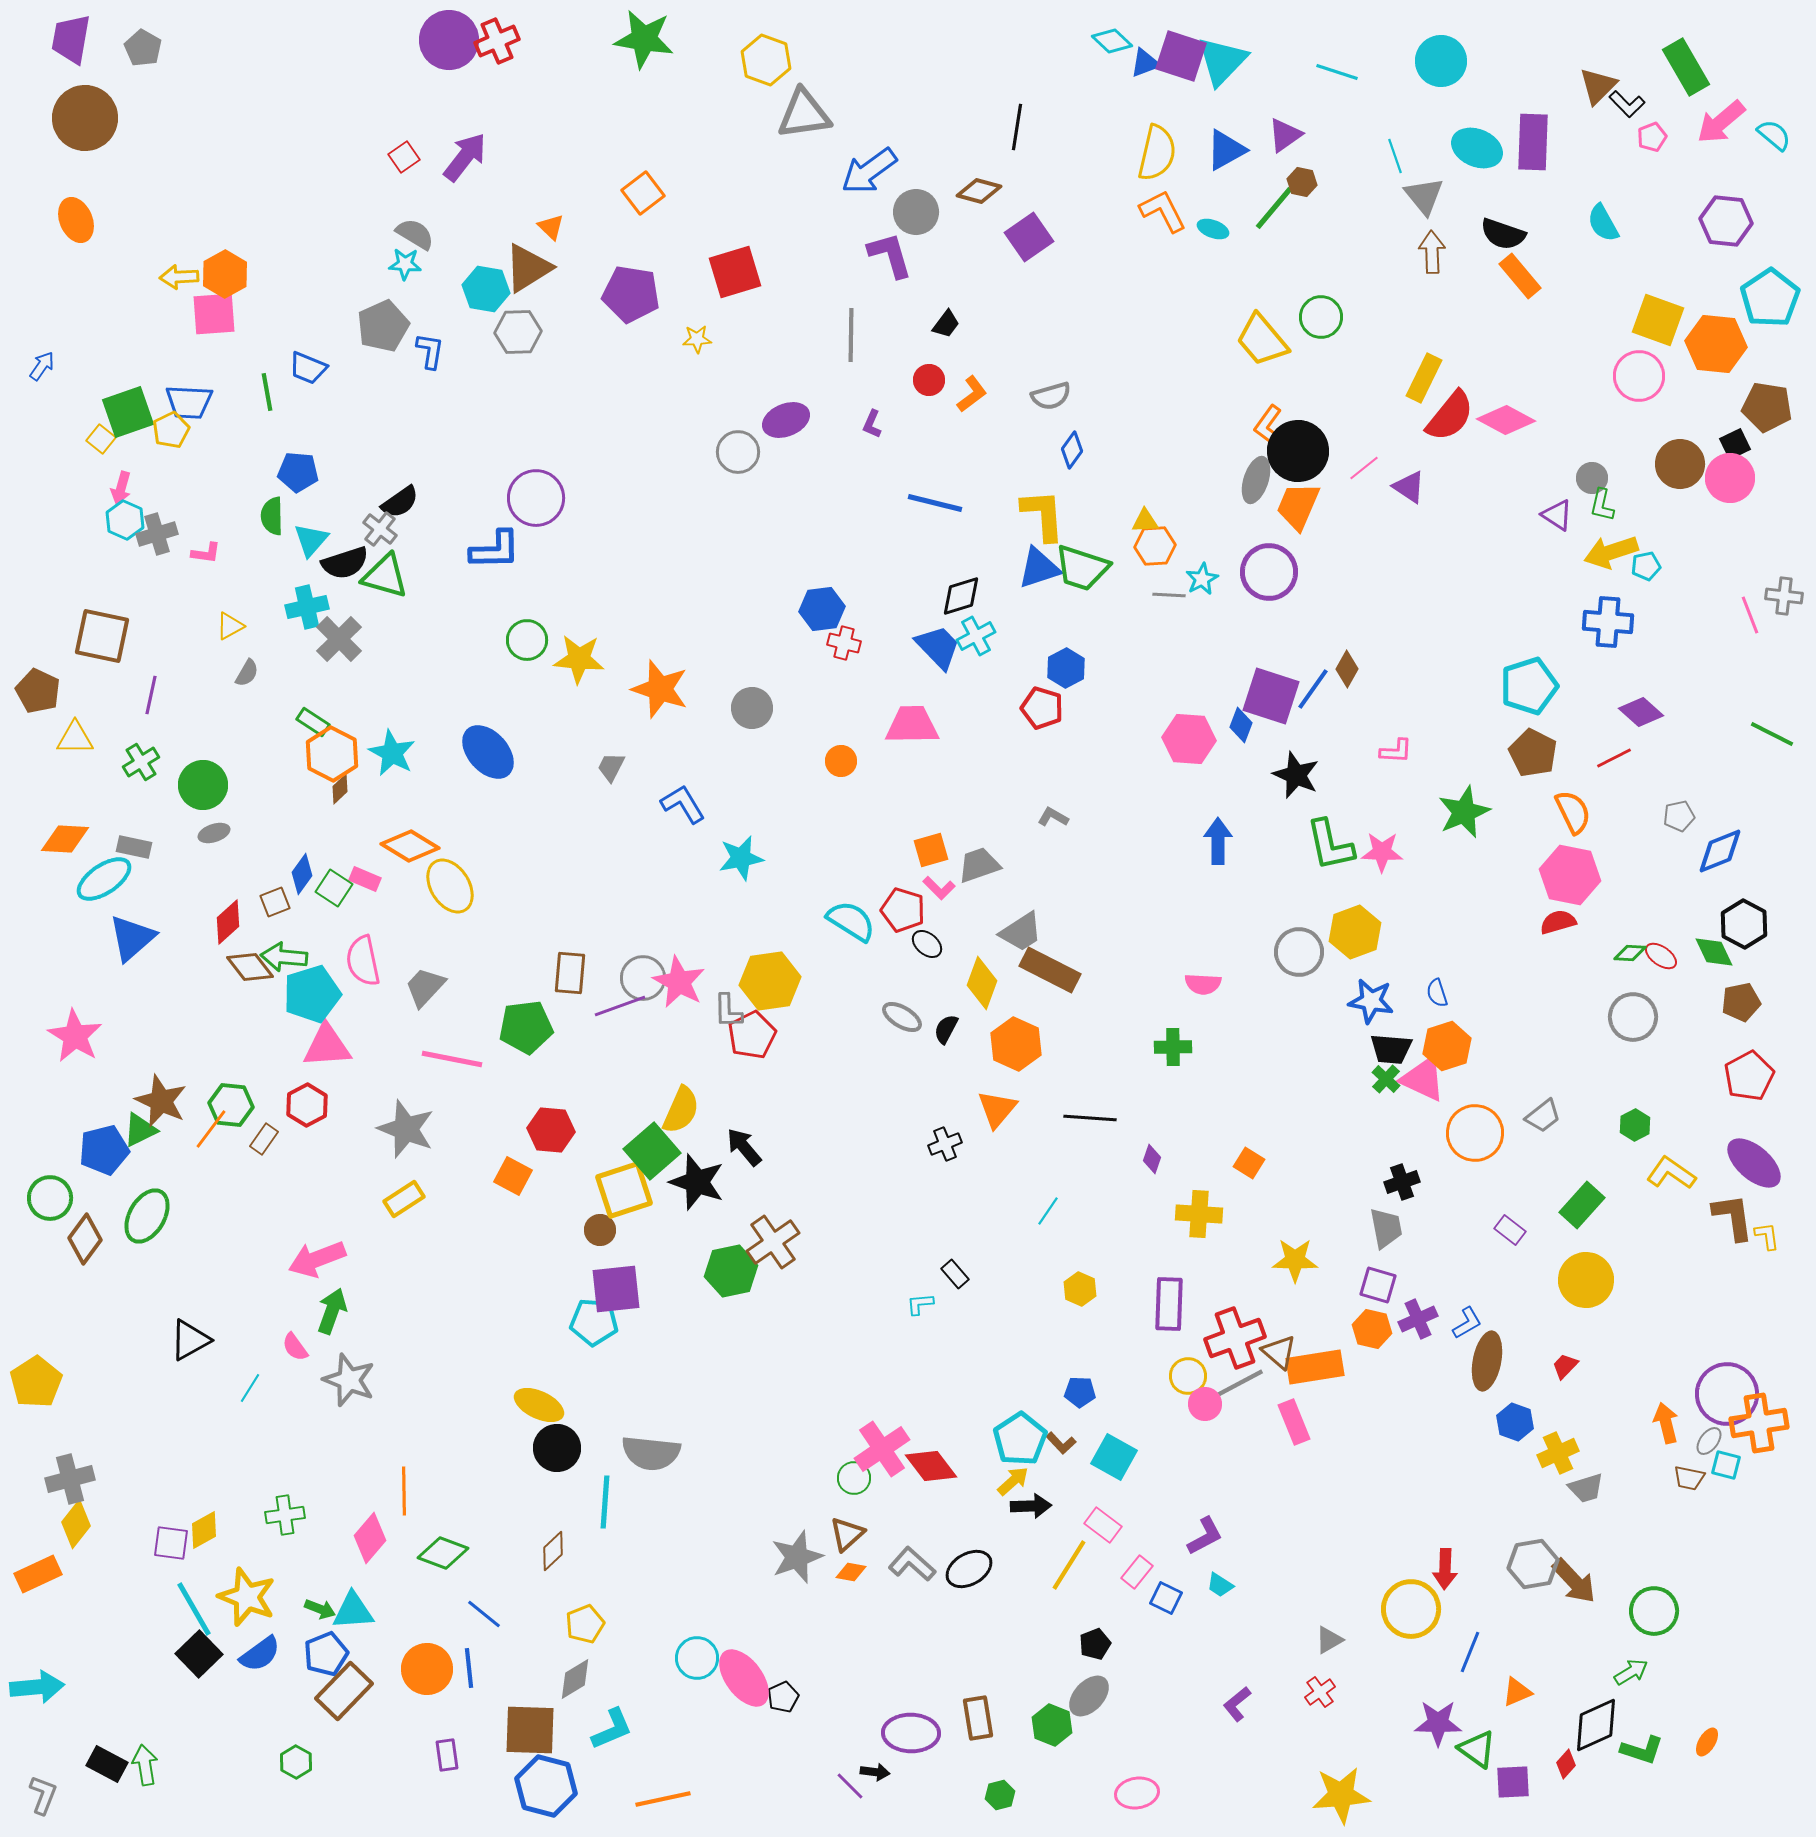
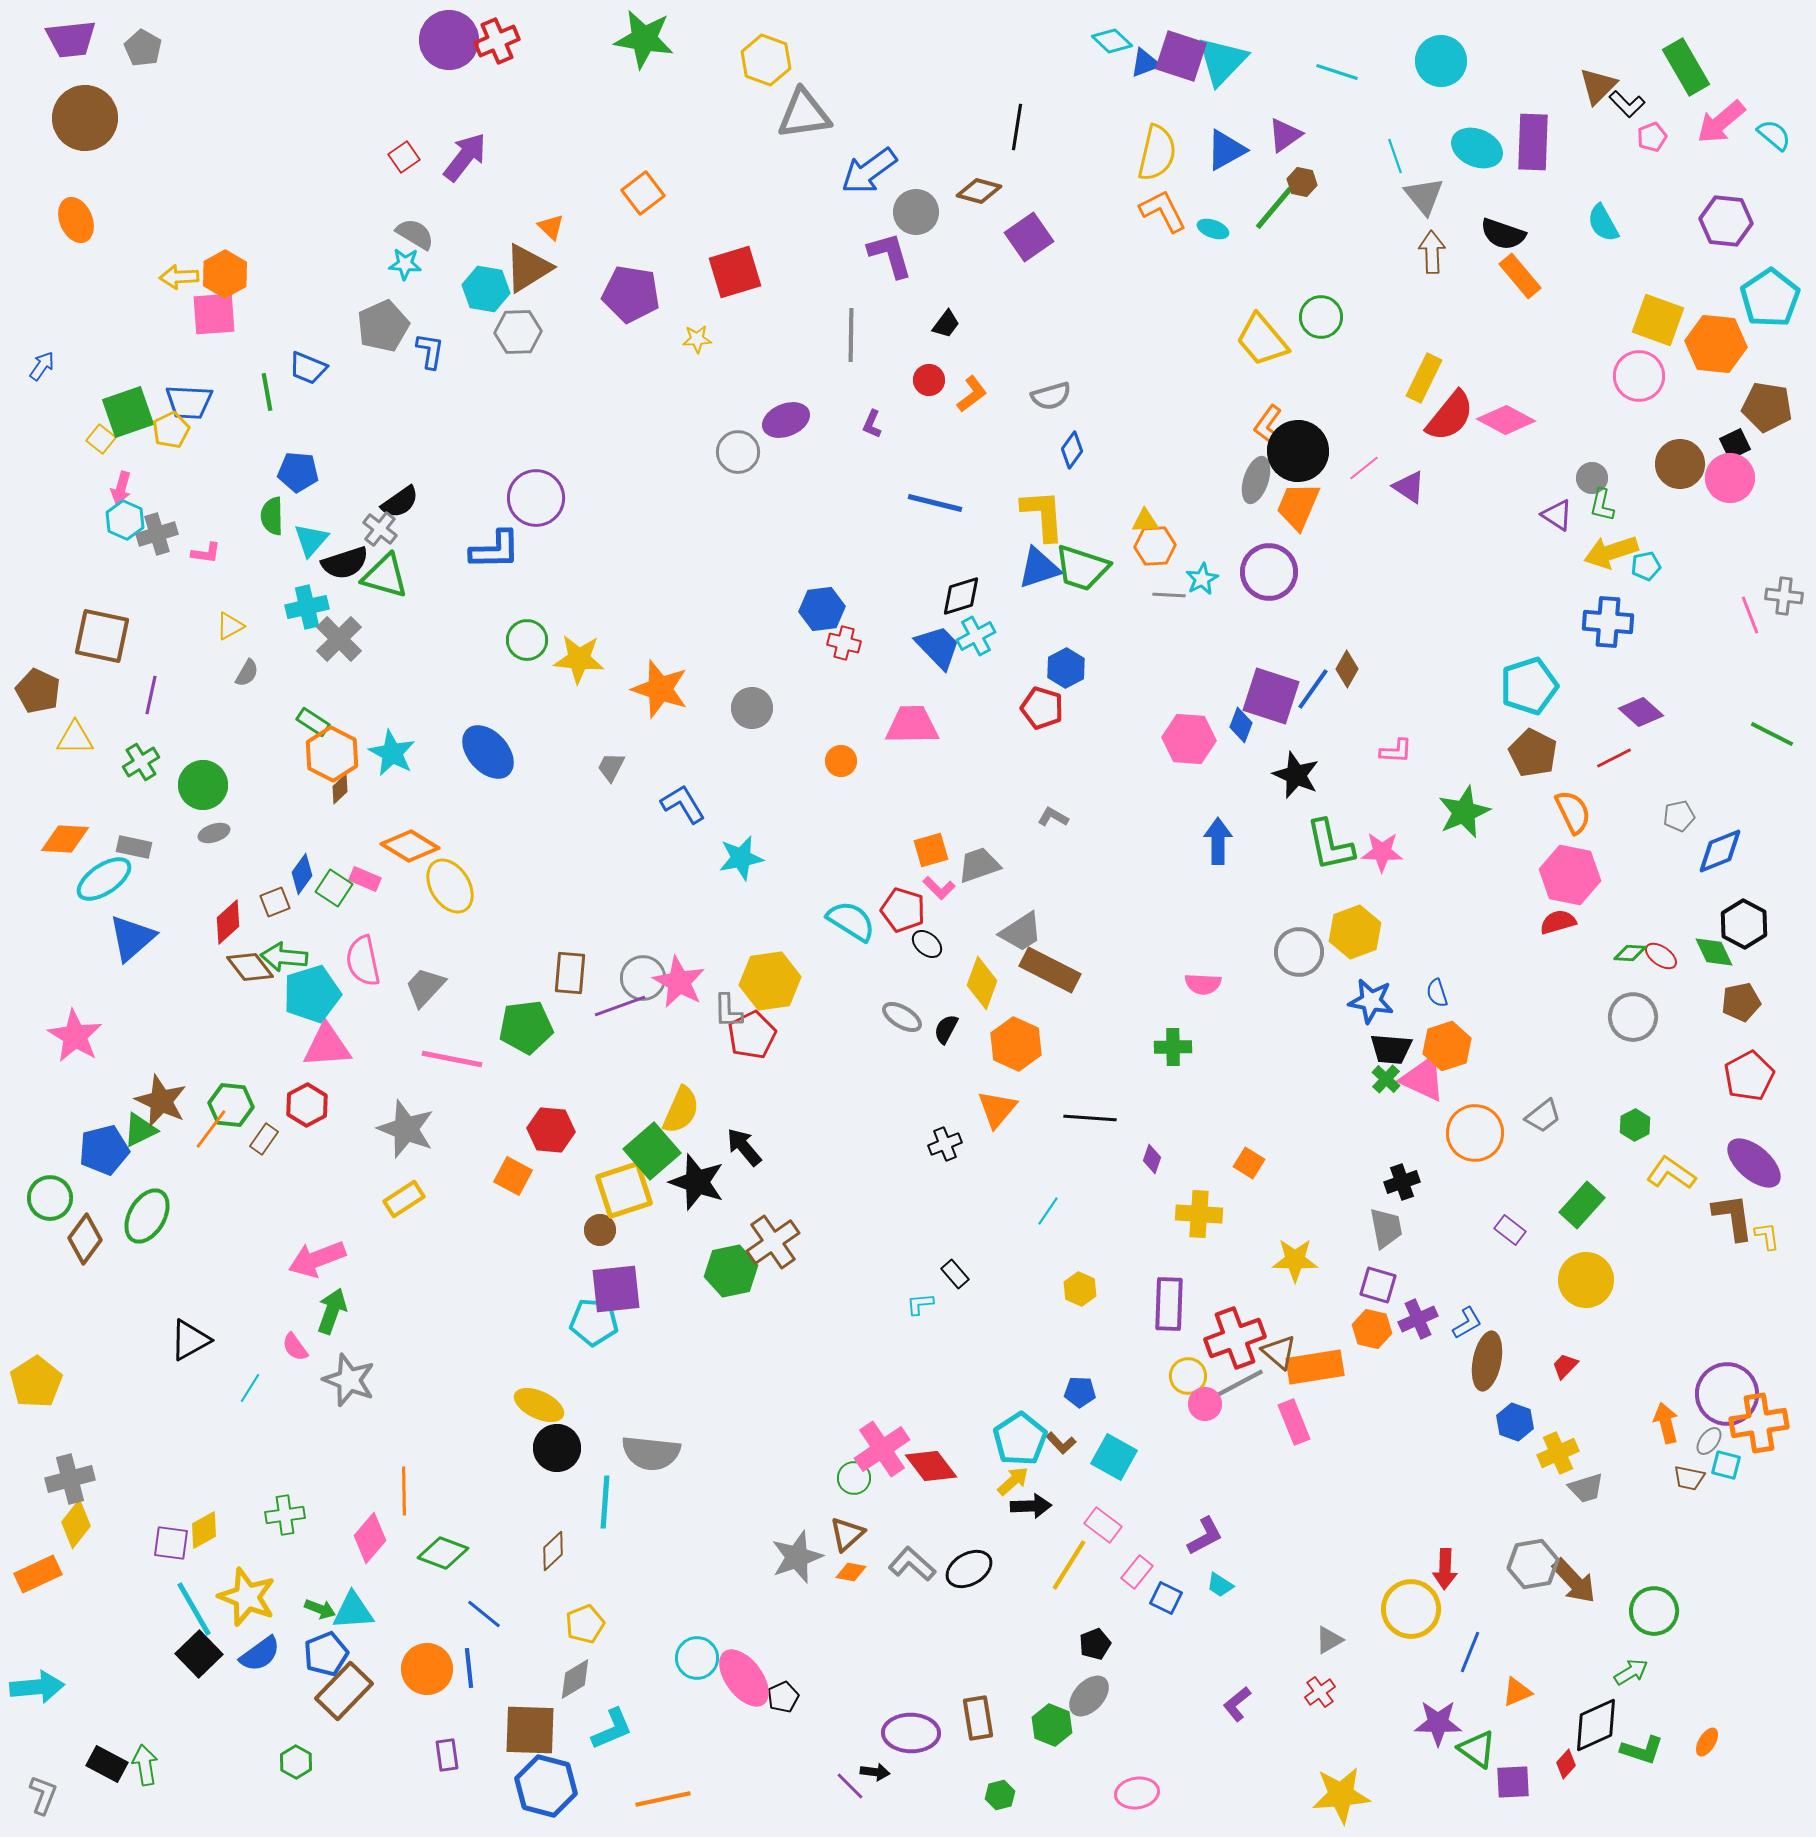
purple trapezoid at (71, 39): rotated 106 degrees counterclockwise
